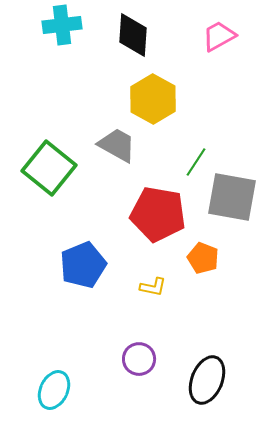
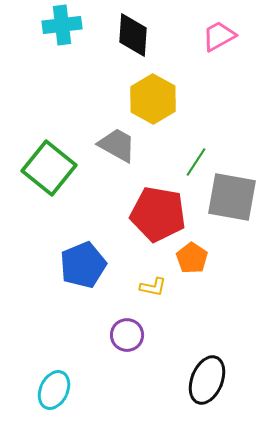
orange pentagon: moved 11 px left; rotated 12 degrees clockwise
purple circle: moved 12 px left, 24 px up
